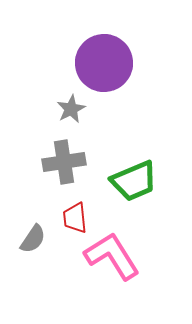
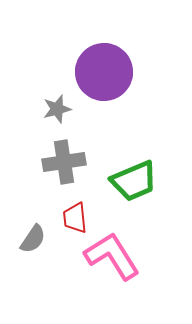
purple circle: moved 9 px down
gray star: moved 14 px left; rotated 12 degrees clockwise
